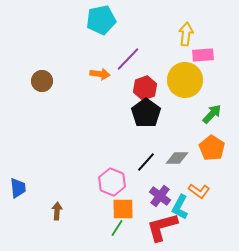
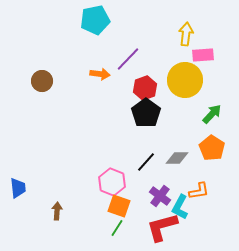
cyan pentagon: moved 6 px left
orange L-shape: rotated 45 degrees counterclockwise
orange square: moved 4 px left, 3 px up; rotated 20 degrees clockwise
